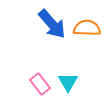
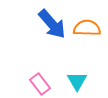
cyan triangle: moved 9 px right, 1 px up
